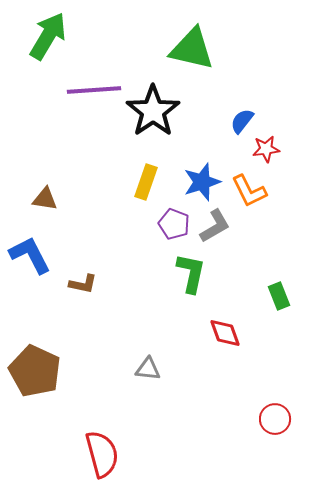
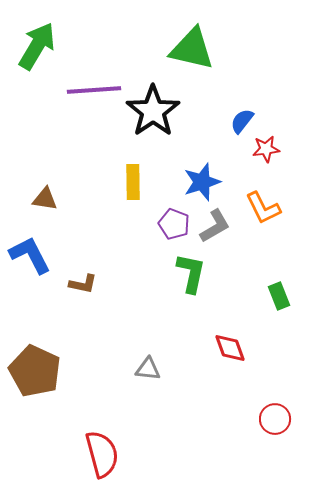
green arrow: moved 11 px left, 10 px down
yellow rectangle: moved 13 px left; rotated 20 degrees counterclockwise
orange L-shape: moved 14 px right, 17 px down
red diamond: moved 5 px right, 15 px down
